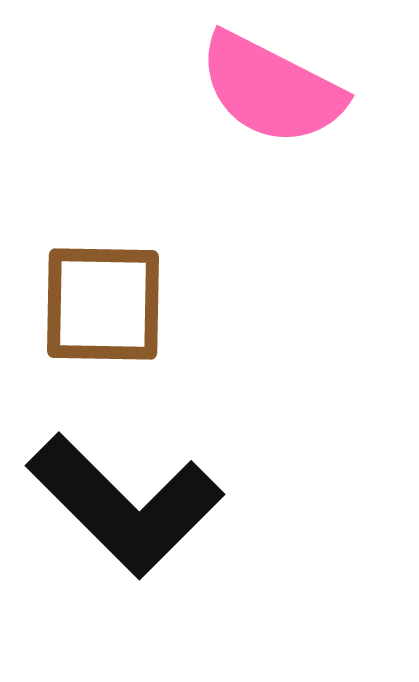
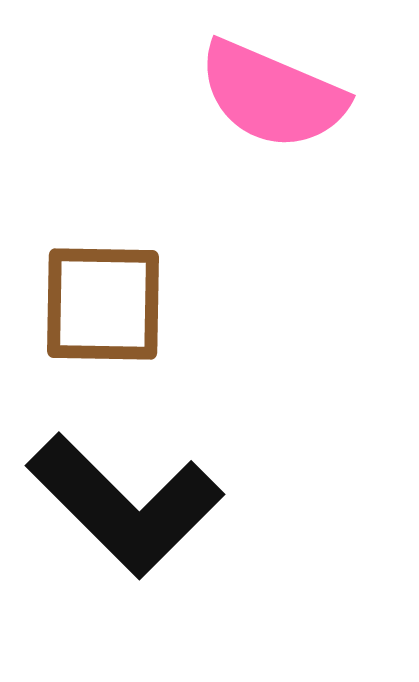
pink semicircle: moved 1 px right, 6 px down; rotated 4 degrees counterclockwise
